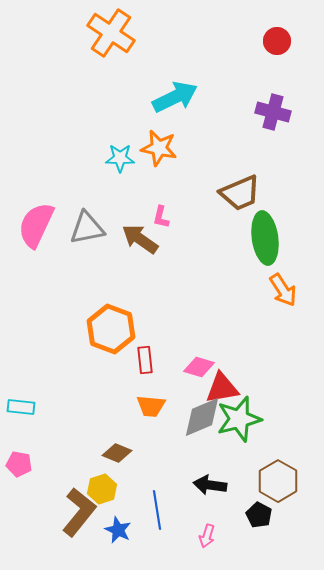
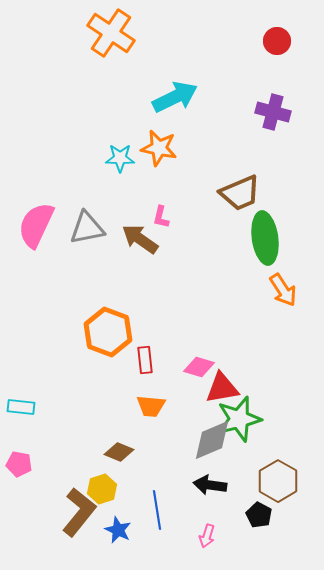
orange hexagon: moved 3 px left, 3 px down
gray diamond: moved 10 px right, 23 px down
brown diamond: moved 2 px right, 1 px up
